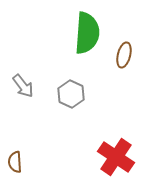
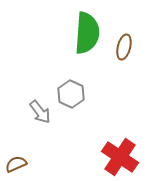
brown ellipse: moved 8 px up
gray arrow: moved 17 px right, 26 px down
red cross: moved 4 px right
brown semicircle: moved 1 px right, 2 px down; rotated 70 degrees clockwise
